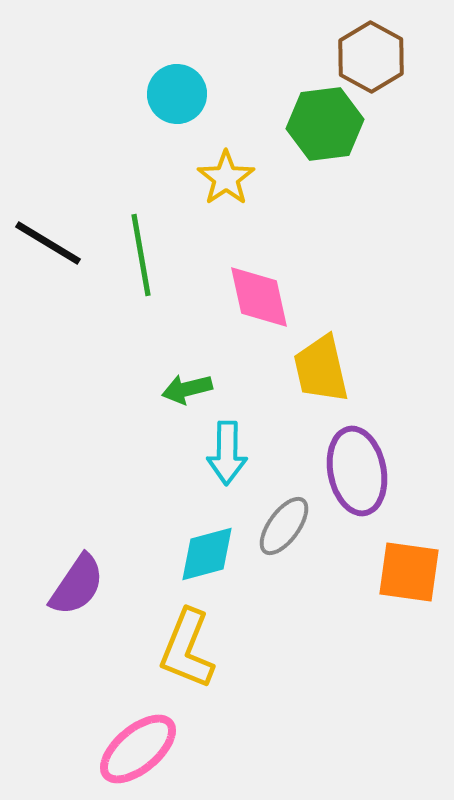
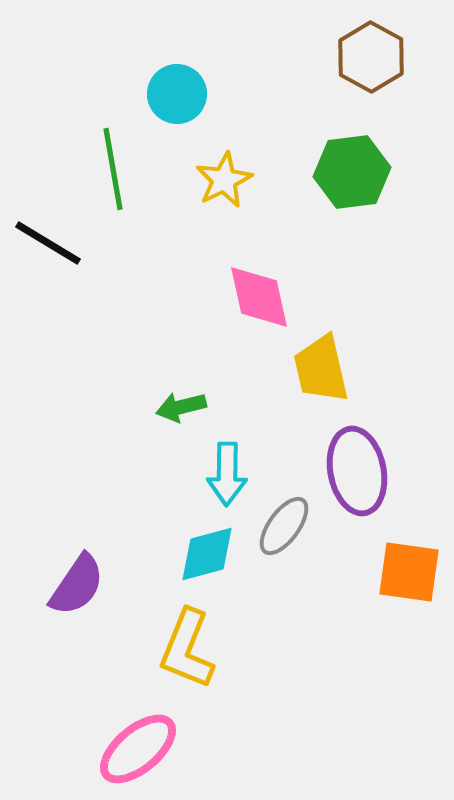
green hexagon: moved 27 px right, 48 px down
yellow star: moved 2 px left, 2 px down; rotated 8 degrees clockwise
green line: moved 28 px left, 86 px up
green arrow: moved 6 px left, 18 px down
cyan arrow: moved 21 px down
